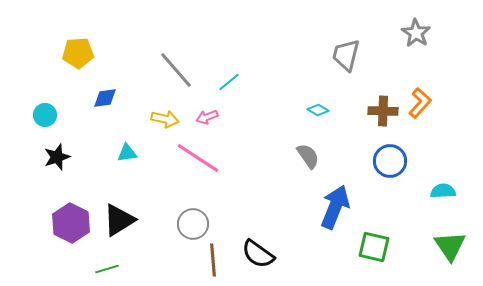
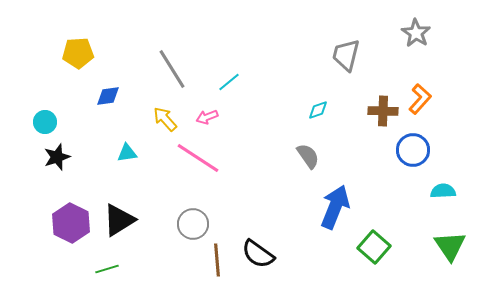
gray line: moved 4 px left, 1 px up; rotated 9 degrees clockwise
blue diamond: moved 3 px right, 2 px up
orange L-shape: moved 4 px up
cyan diamond: rotated 50 degrees counterclockwise
cyan circle: moved 7 px down
yellow arrow: rotated 144 degrees counterclockwise
blue circle: moved 23 px right, 11 px up
green square: rotated 28 degrees clockwise
brown line: moved 4 px right
